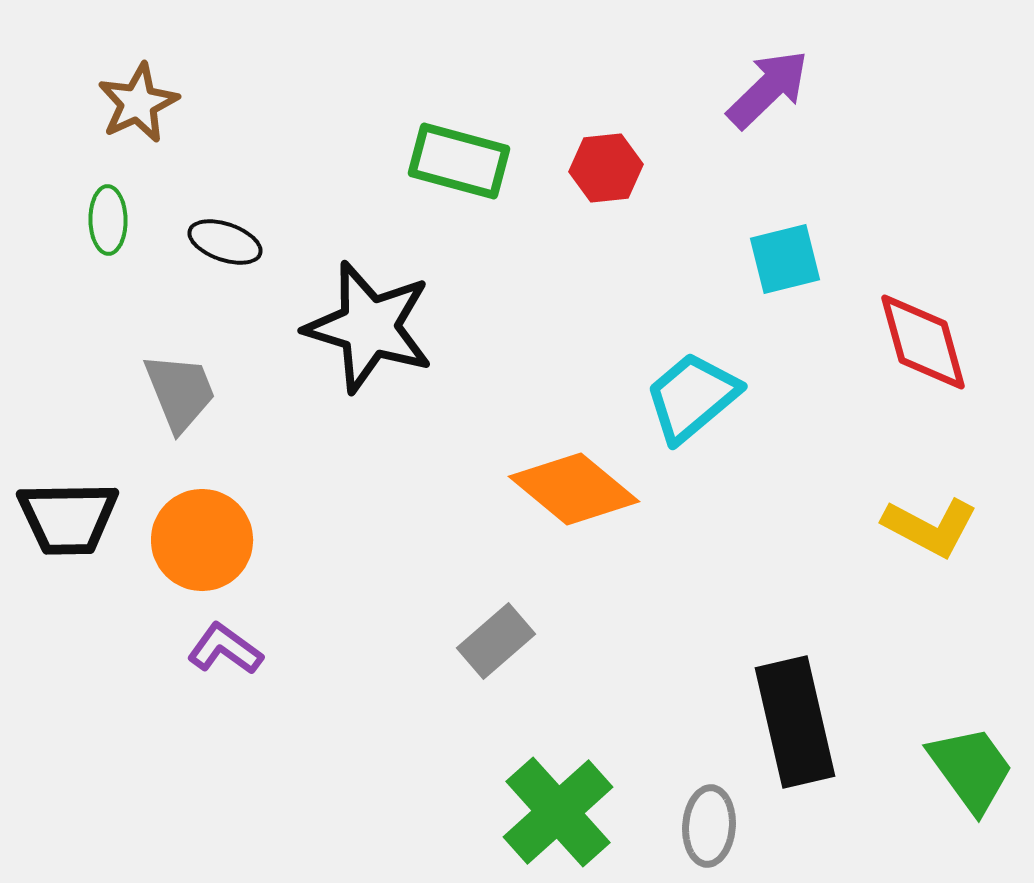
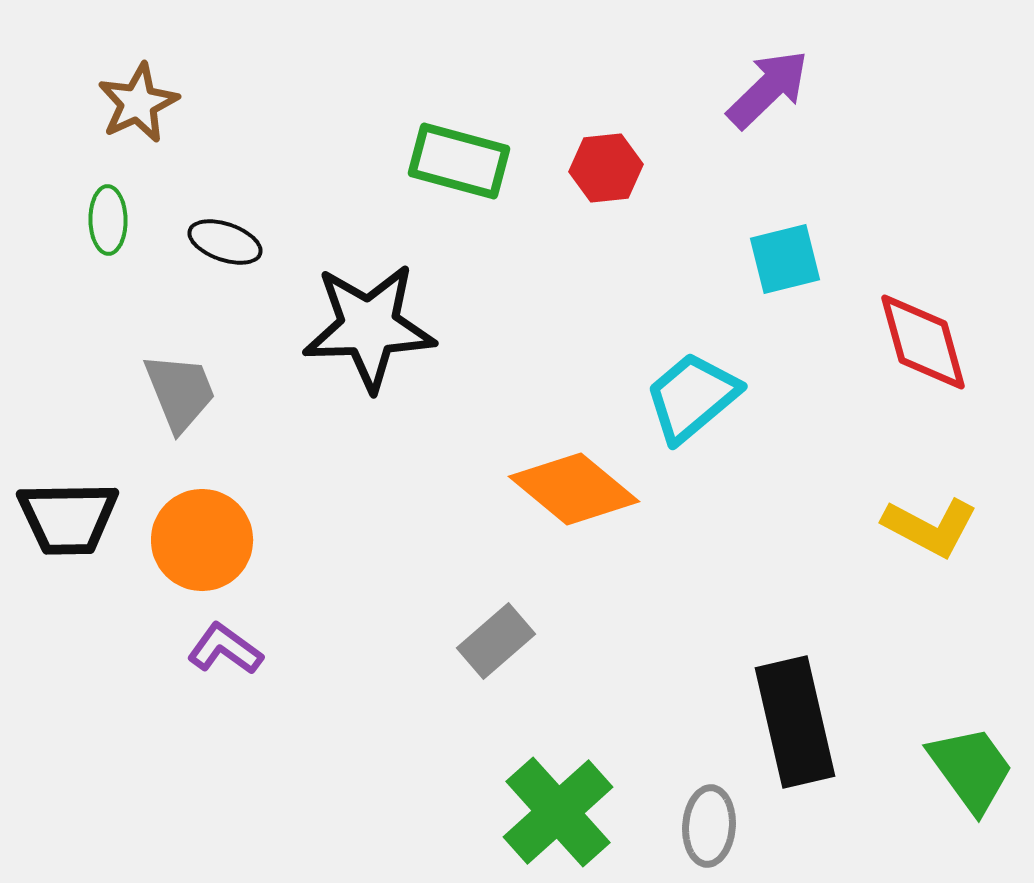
black star: rotated 19 degrees counterclockwise
